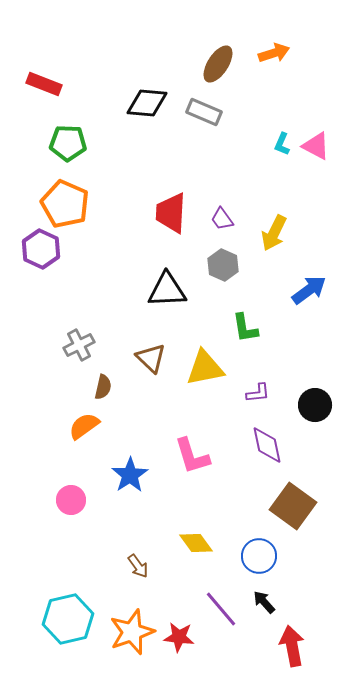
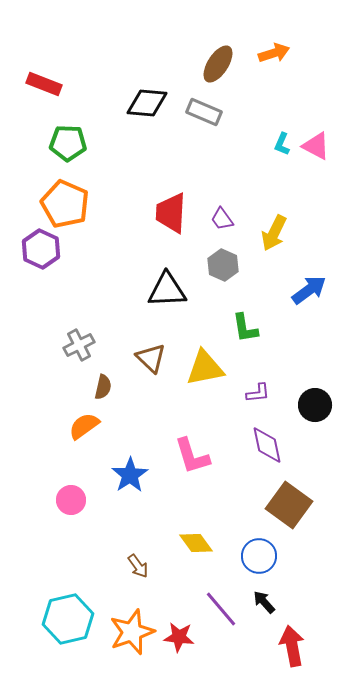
brown square: moved 4 px left, 1 px up
